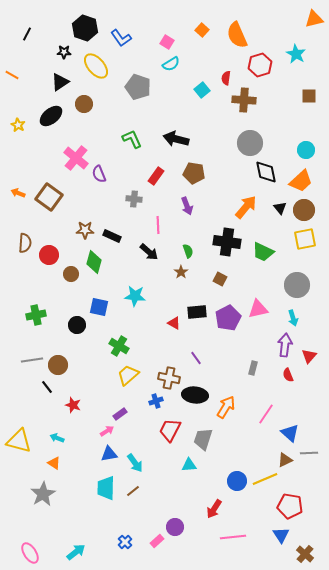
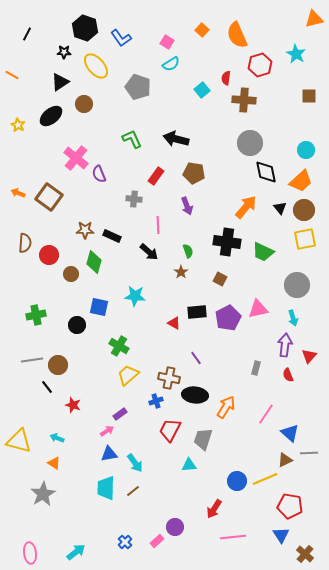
gray rectangle at (253, 368): moved 3 px right
pink ellipse at (30, 553): rotated 25 degrees clockwise
